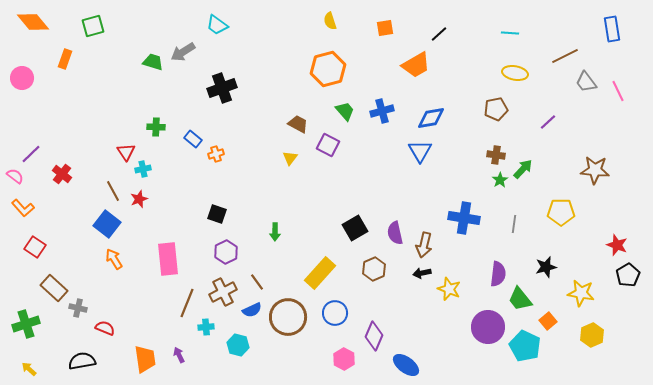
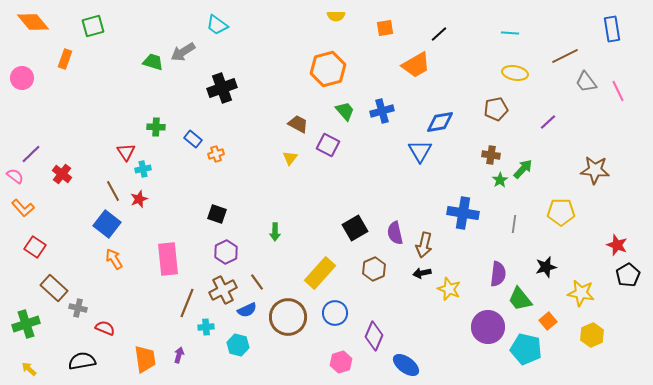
yellow semicircle at (330, 21): moved 6 px right, 5 px up; rotated 72 degrees counterclockwise
blue diamond at (431, 118): moved 9 px right, 4 px down
brown cross at (496, 155): moved 5 px left
blue cross at (464, 218): moved 1 px left, 5 px up
brown cross at (223, 292): moved 2 px up
blue semicircle at (252, 310): moved 5 px left
cyan pentagon at (525, 346): moved 1 px right, 3 px down; rotated 12 degrees counterclockwise
purple arrow at (179, 355): rotated 42 degrees clockwise
pink hexagon at (344, 359): moved 3 px left, 3 px down; rotated 15 degrees clockwise
